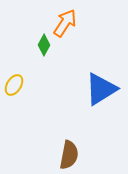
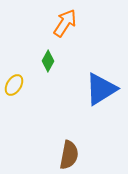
green diamond: moved 4 px right, 16 px down
